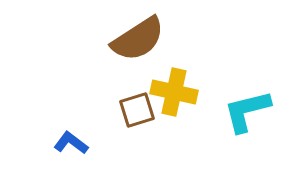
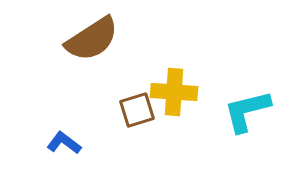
brown semicircle: moved 46 px left
yellow cross: rotated 9 degrees counterclockwise
blue L-shape: moved 7 px left
